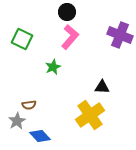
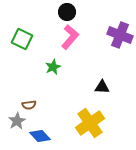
yellow cross: moved 8 px down
